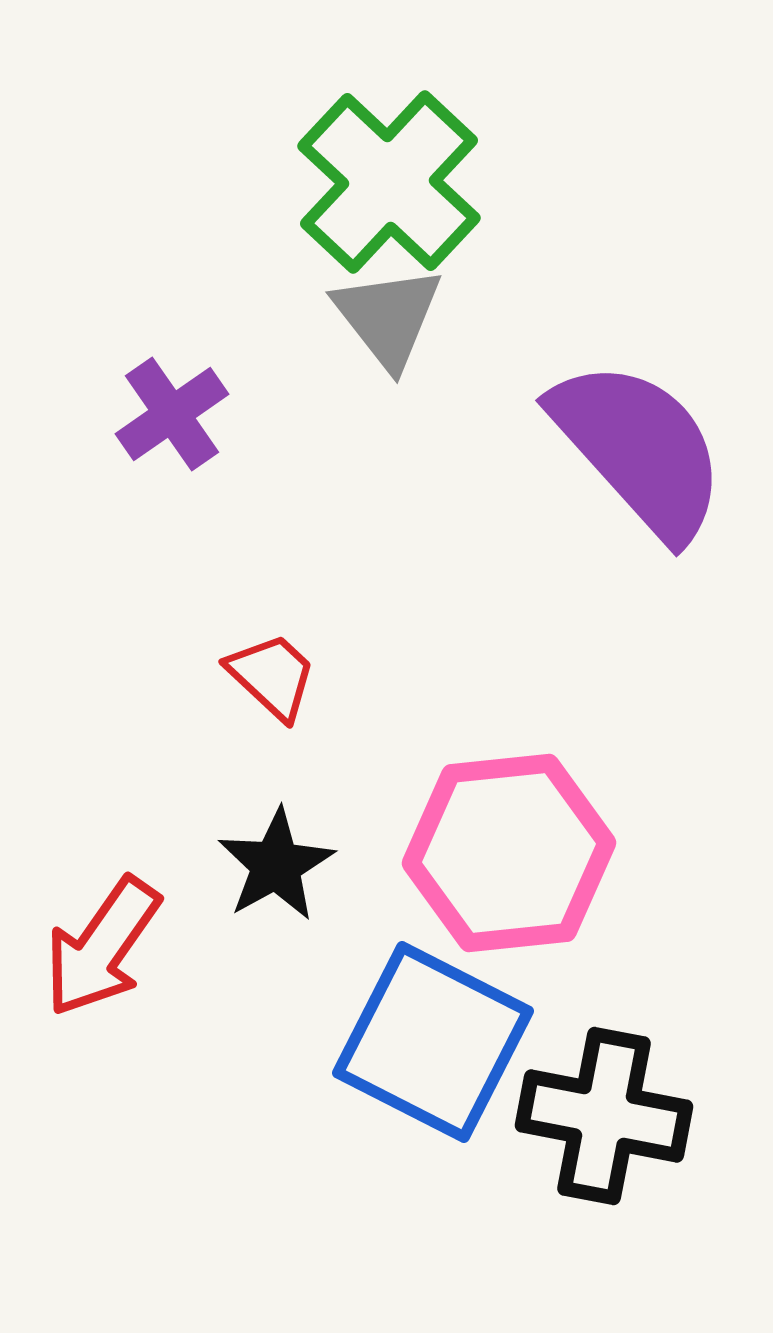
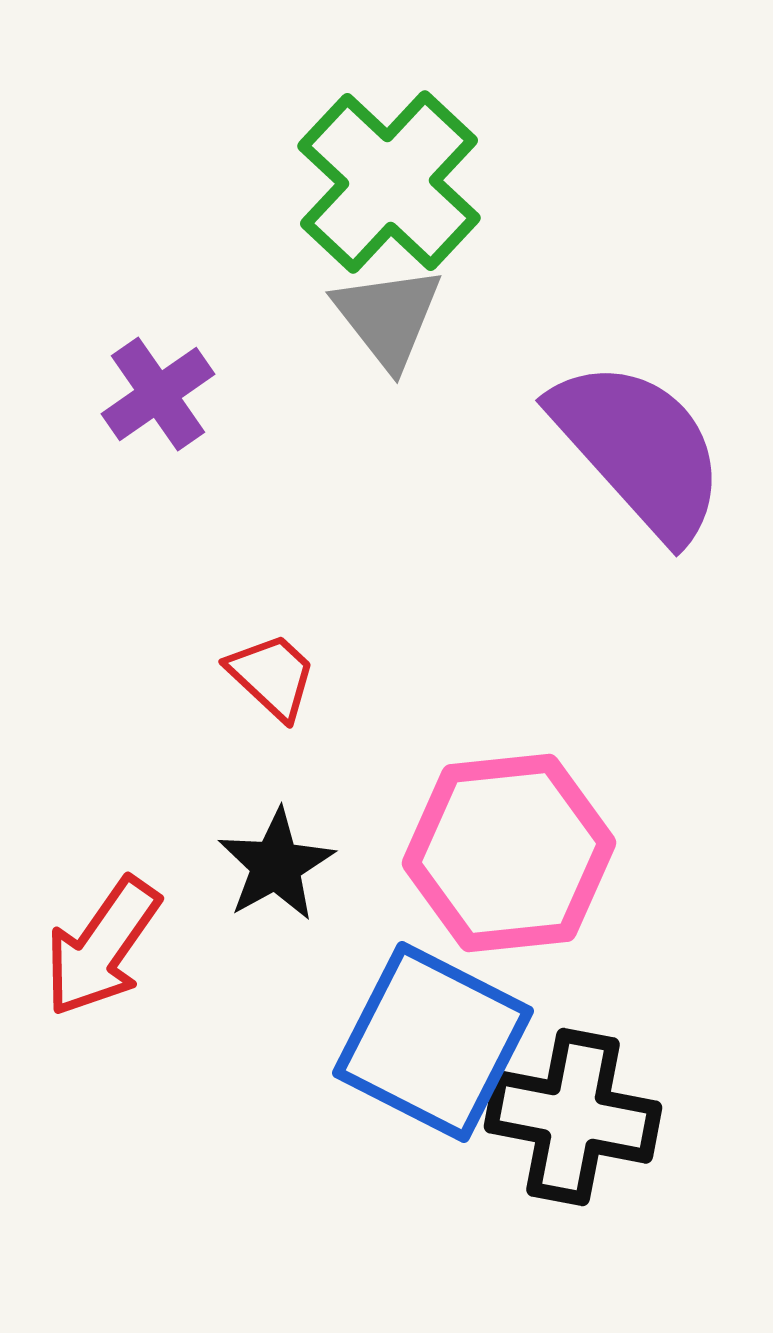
purple cross: moved 14 px left, 20 px up
black cross: moved 31 px left, 1 px down
